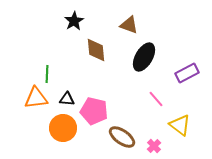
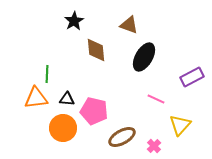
purple rectangle: moved 5 px right, 4 px down
pink line: rotated 24 degrees counterclockwise
yellow triangle: rotated 35 degrees clockwise
brown ellipse: rotated 64 degrees counterclockwise
